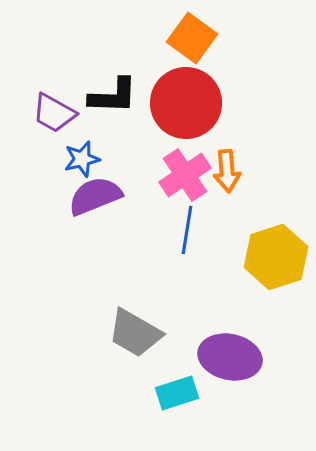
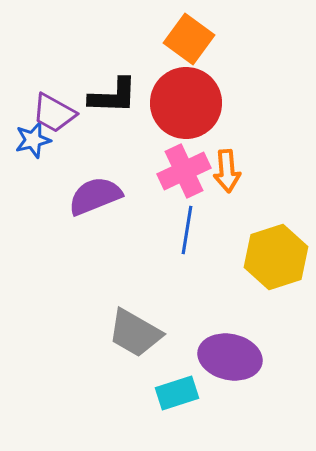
orange square: moved 3 px left, 1 px down
blue star: moved 49 px left, 19 px up
pink cross: moved 1 px left, 4 px up; rotated 9 degrees clockwise
